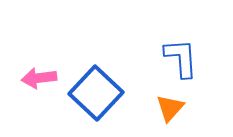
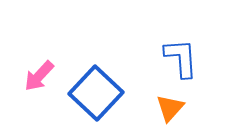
pink arrow: moved 2 px up; rotated 40 degrees counterclockwise
